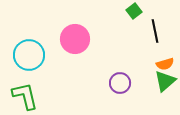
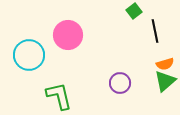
pink circle: moved 7 px left, 4 px up
green L-shape: moved 34 px right
